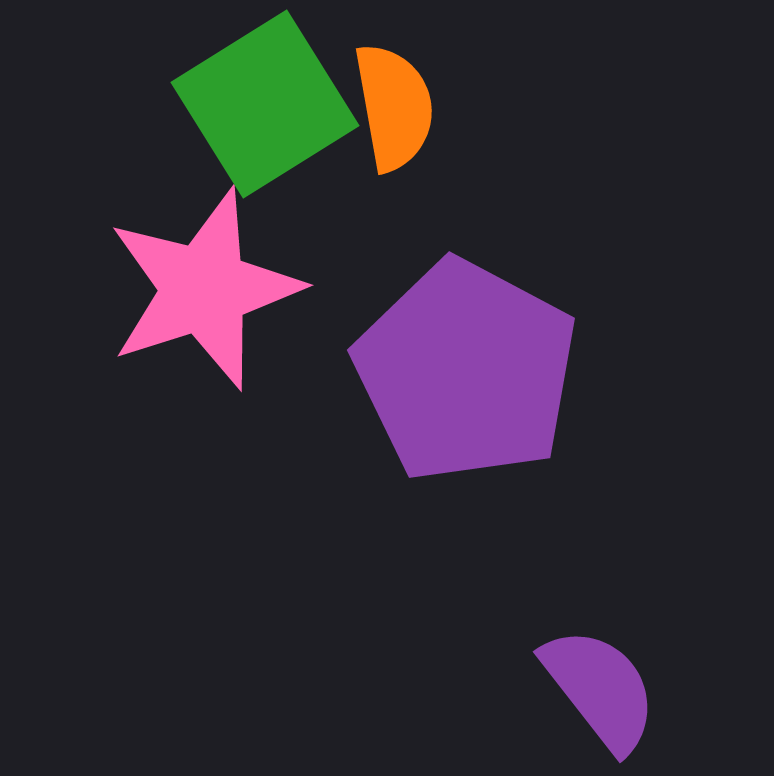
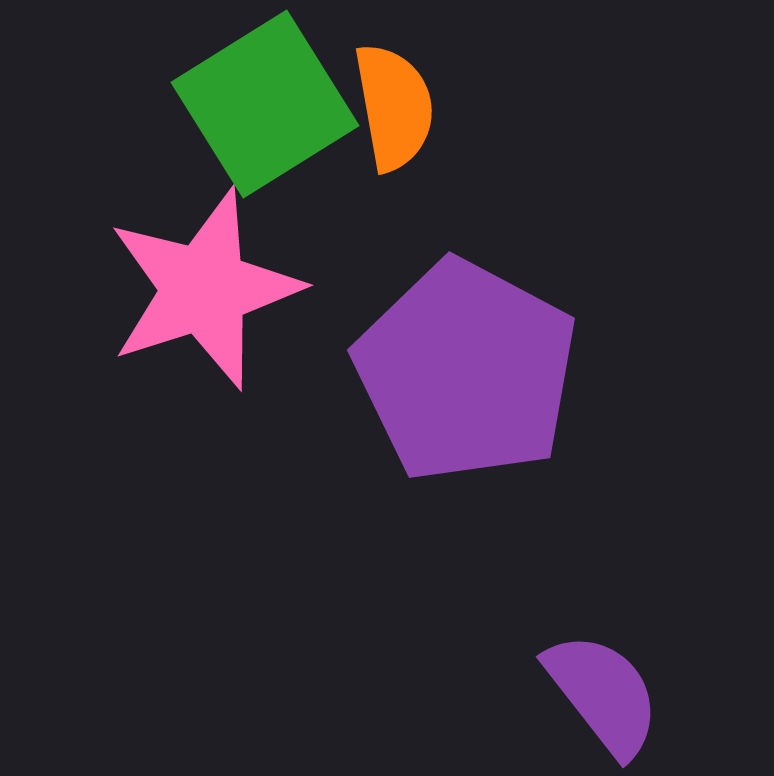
purple semicircle: moved 3 px right, 5 px down
